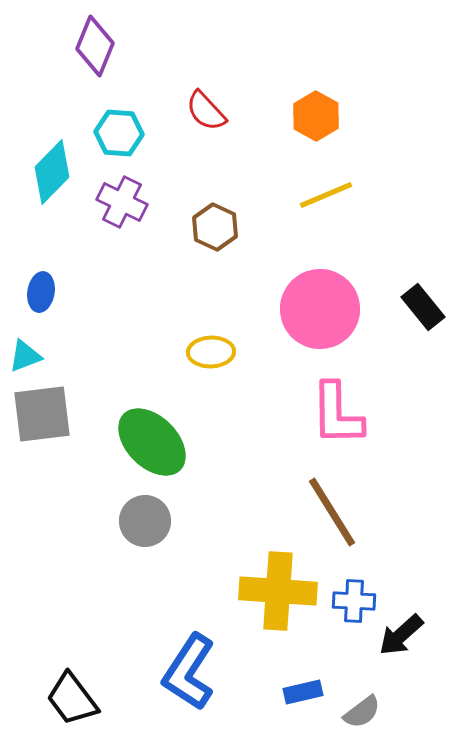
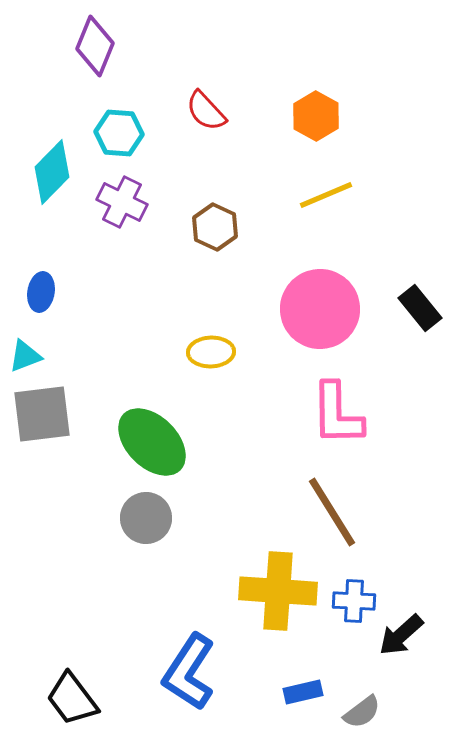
black rectangle: moved 3 px left, 1 px down
gray circle: moved 1 px right, 3 px up
